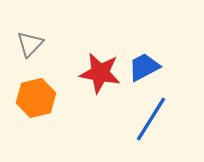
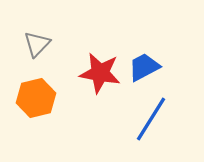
gray triangle: moved 7 px right
